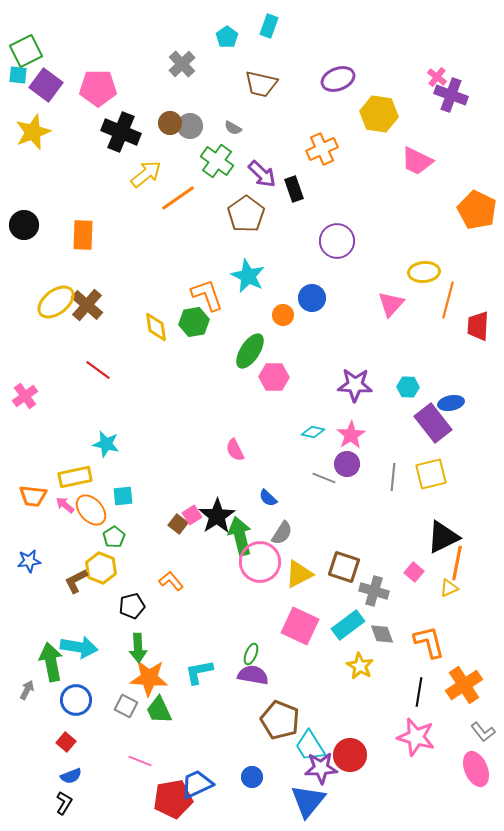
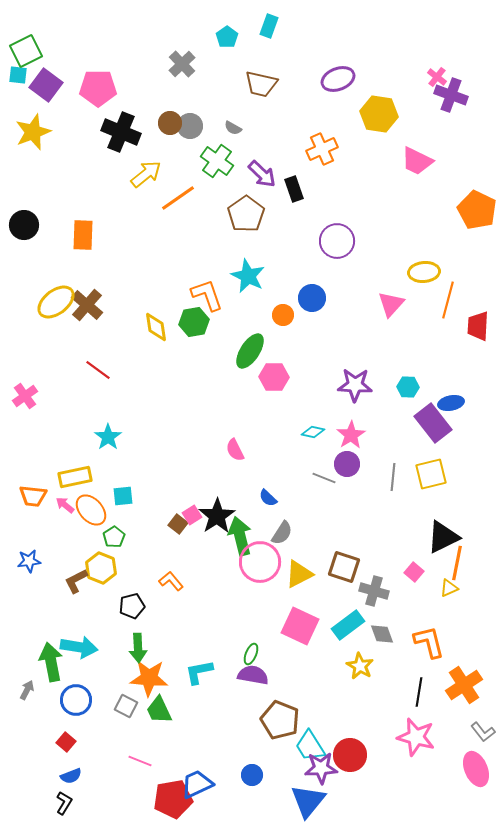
cyan star at (106, 444): moved 2 px right, 7 px up; rotated 24 degrees clockwise
blue circle at (252, 777): moved 2 px up
